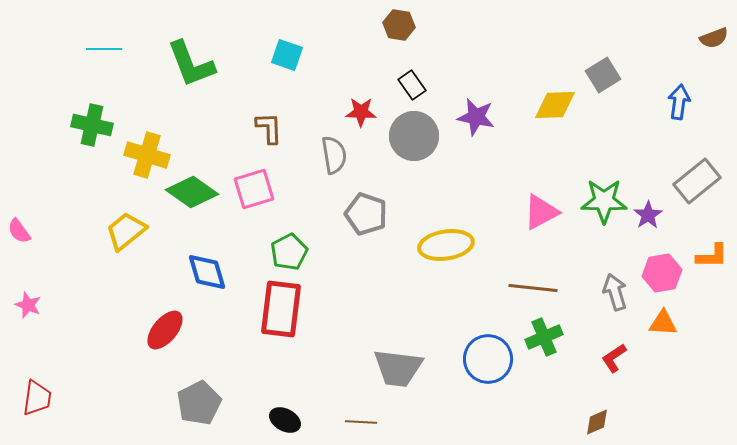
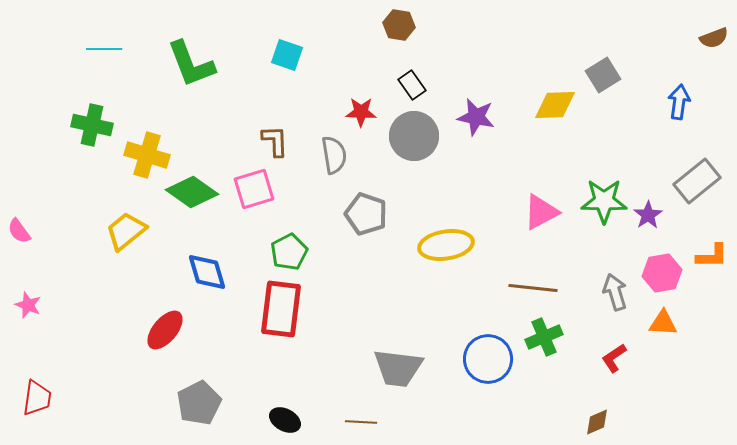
brown L-shape at (269, 128): moved 6 px right, 13 px down
